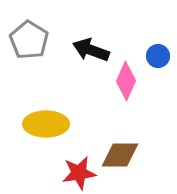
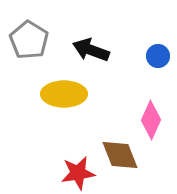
pink diamond: moved 25 px right, 39 px down
yellow ellipse: moved 18 px right, 30 px up
brown diamond: rotated 69 degrees clockwise
red star: moved 1 px left
